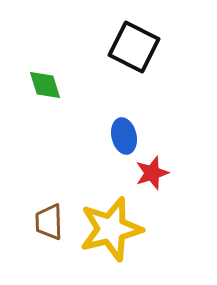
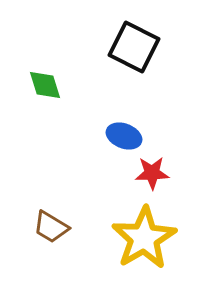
blue ellipse: rotated 56 degrees counterclockwise
red star: rotated 16 degrees clockwise
brown trapezoid: moved 2 px right, 5 px down; rotated 57 degrees counterclockwise
yellow star: moved 33 px right, 9 px down; rotated 16 degrees counterclockwise
